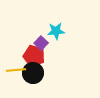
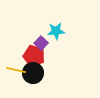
yellow line: rotated 18 degrees clockwise
